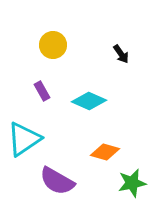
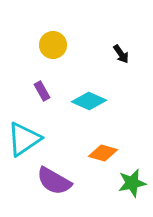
orange diamond: moved 2 px left, 1 px down
purple semicircle: moved 3 px left
